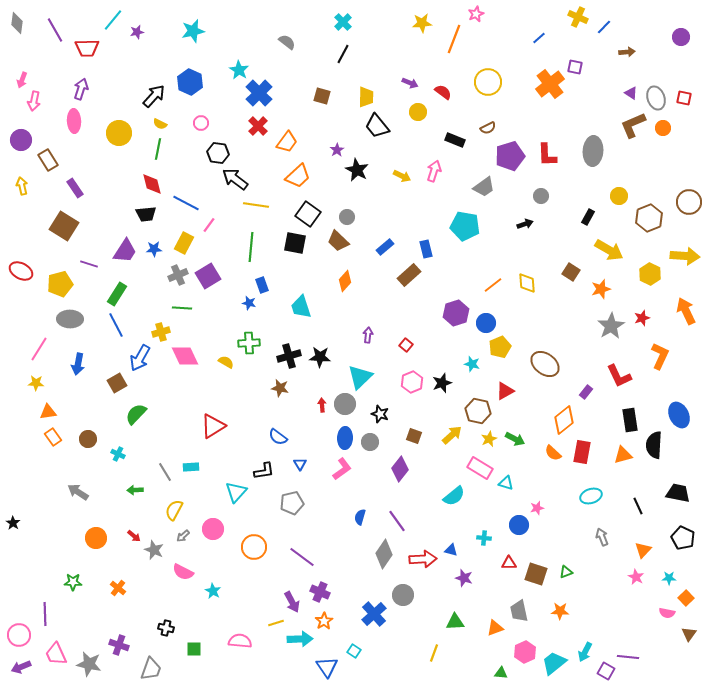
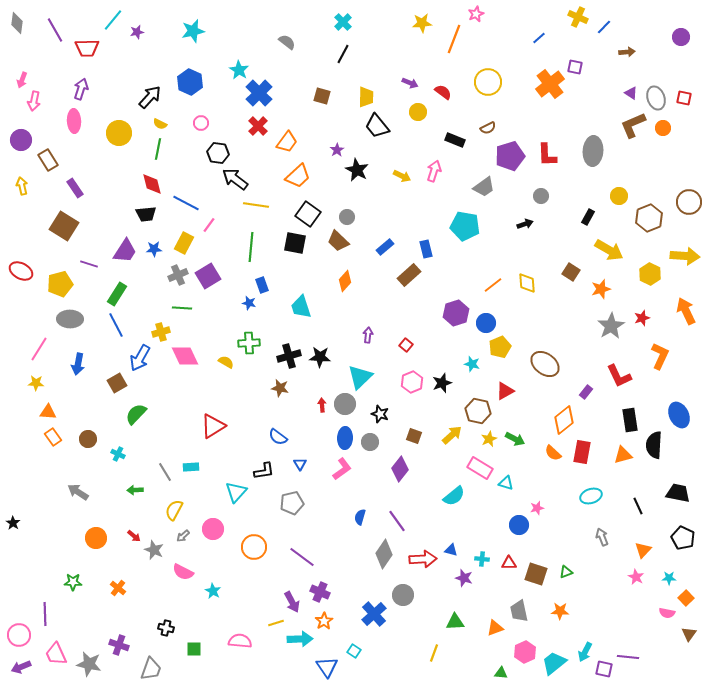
black arrow at (154, 96): moved 4 px left, 1 px down
orange triangle at (48, 412): rotated 12 degrees clockwise
cyan cross at (484, 538): moved 2 px left, 21 px down
purple square at (606, 671): moved 2 px left, 2 px up; rotated 18 degrees counterclockwise
